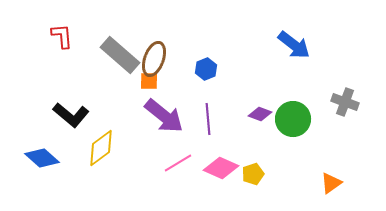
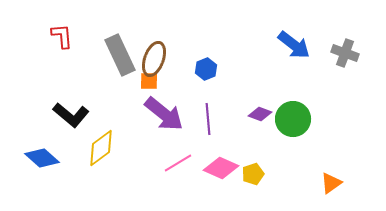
gray rectangle: rotated 24 degrees clockwise
gray cross: moved 49 px up
purple arrow: moved 2 px up
